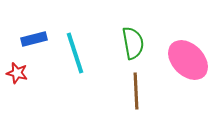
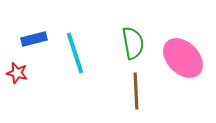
pink ellipse: moved 5 px left, 2 px up
